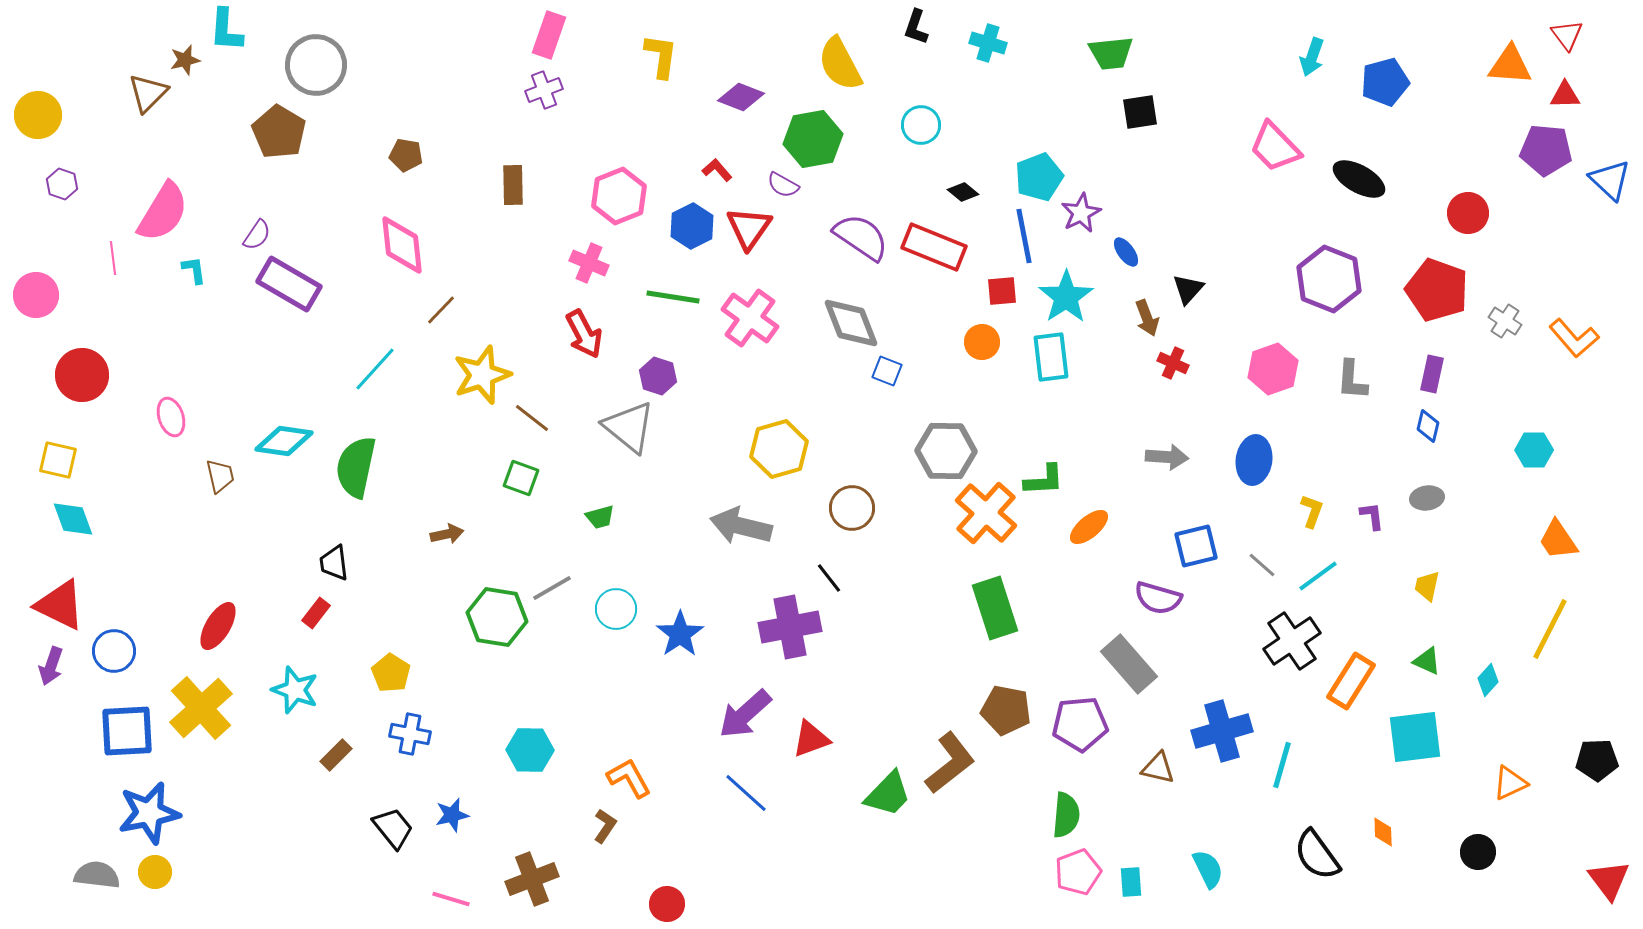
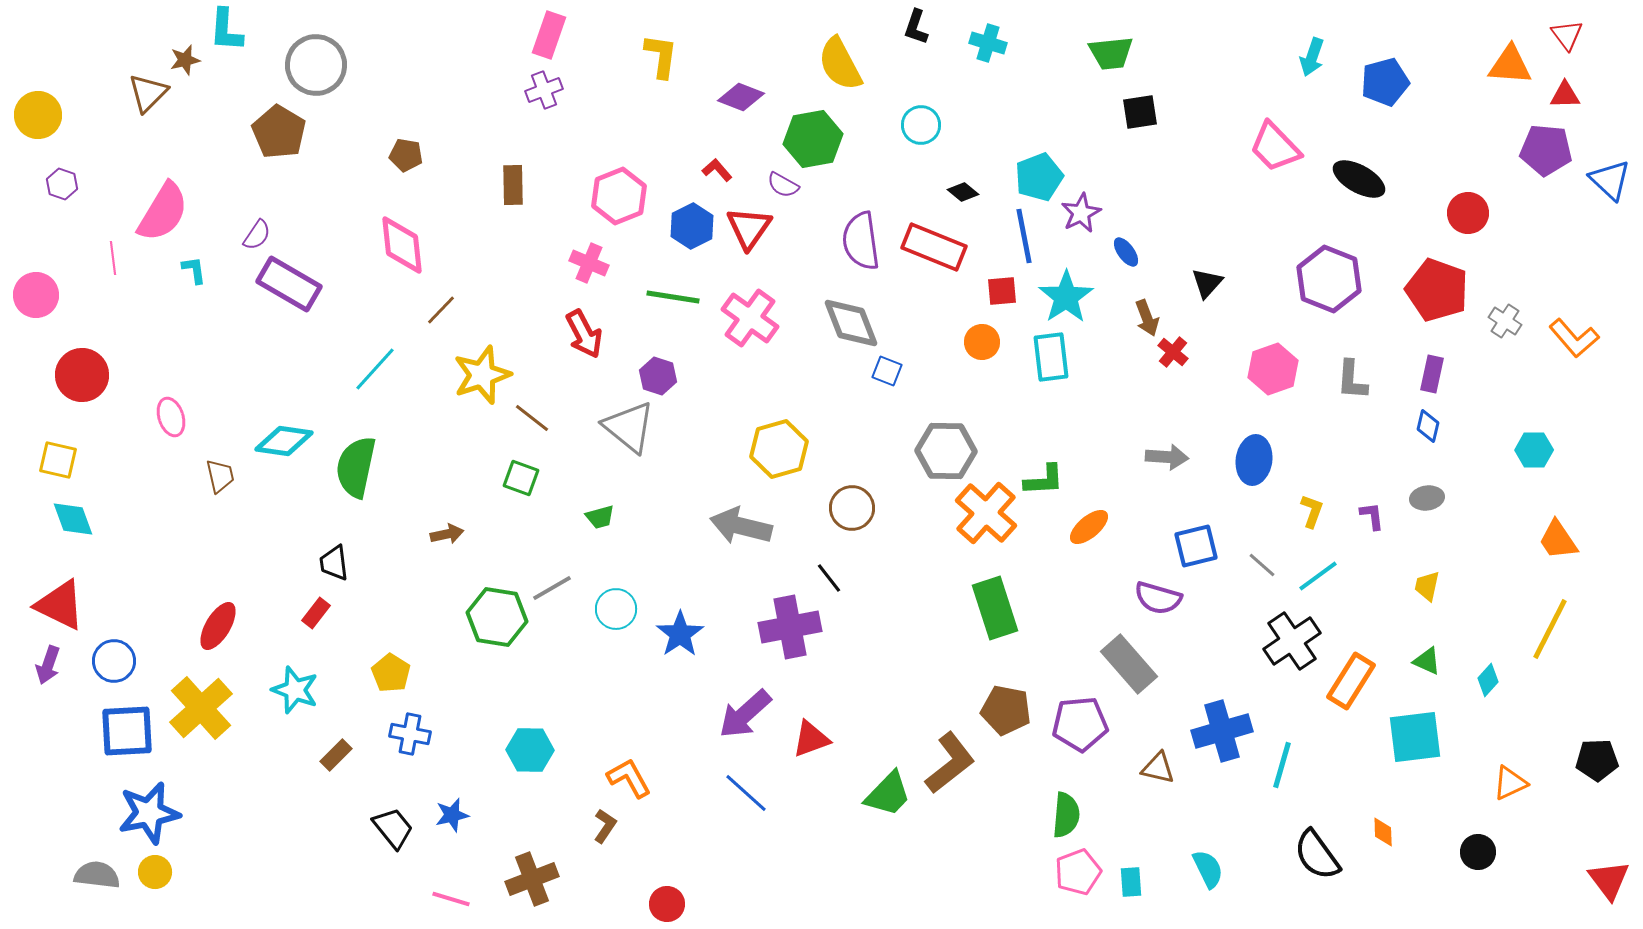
purple semicircle at (861, 237): moved 4 px down; rotated 132 degrees counterclockwise
black triangle at (1188, 289): moved 19 px right, 6 px up
red cross at (1173, 363): moved 11 px up; rotated 16 degrees clockwise
blue circle at (114, 651): moved 10 px down
purple arrow at (51, 666): moved 3 px left, 1 px up
